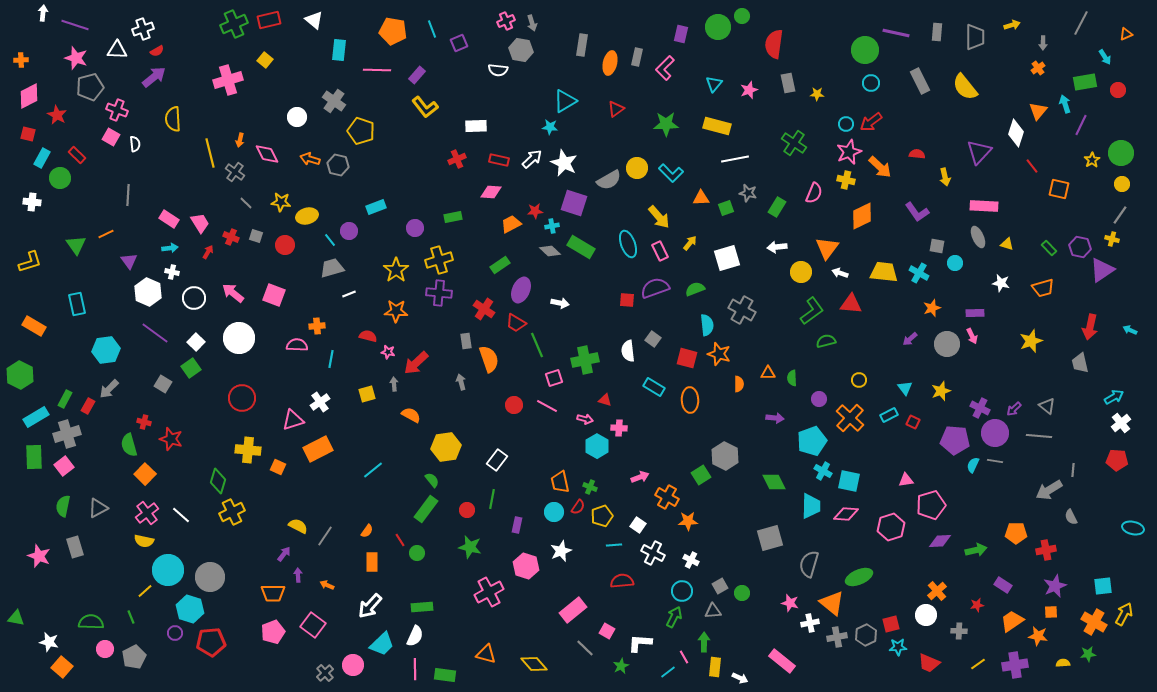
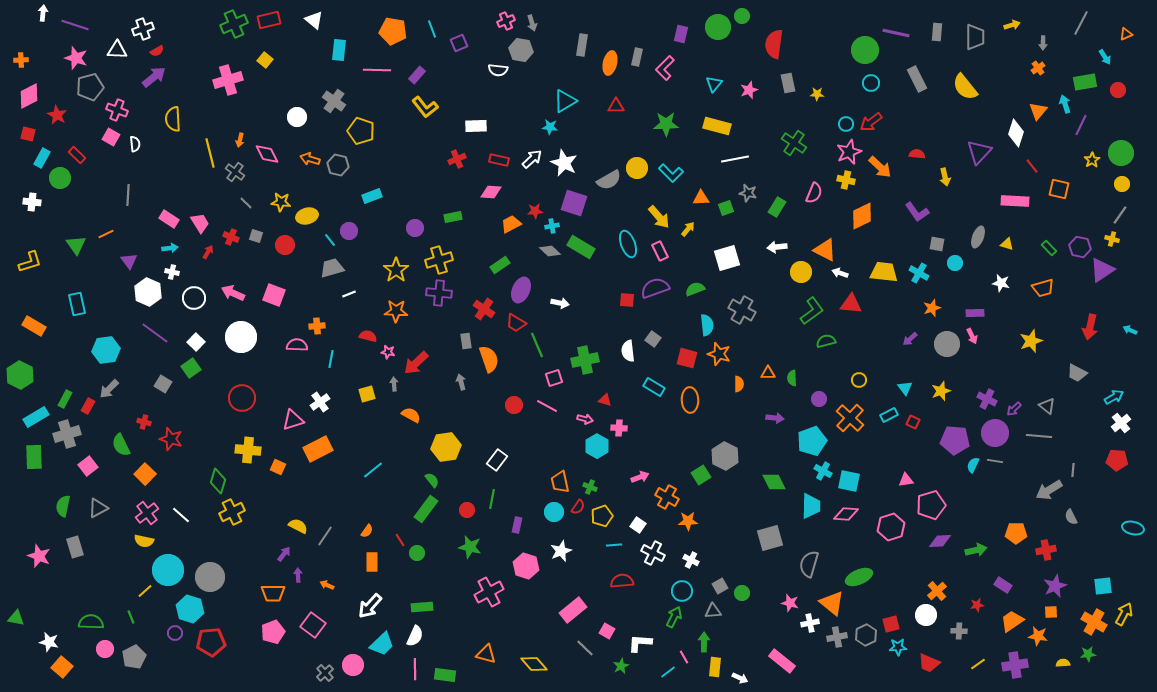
gray rectangle at (920, 81): moved 3 px left, 2 px up
red triangle at (616, 109): moved 3 px up; rotated 36 degrees clockwise
pink rectangle at (984, 206): moved 31 px right, 5 px up
cyan rectangle at (376, 207): moved 4 px left, 11 px up
gray ellipse at (978, 237): rotated 45 degrees clockwise
yellow arrow at (690, 243): moved 2 px left, 14 px up
gray square at (937, 246): moved 2 px up
orange triangle at (827, 248): moved 2 px left, 2 px down; rotated 40 degrees counterclockwise
pink arrow at (233, 293): rotated 15 degrees counterclockwise
white circle at (239, 338): moved 2 px right, 1 px up
gray trapezoid at (1080, 363): moved 3 px left, 10 px down; rotated 50 degrees counterclockwise
purple cross at (980, 408): moved 7 px right, 9 px up
green semicircle at (129, 445): moved 8 px left; rotated 10 degrees counterclockwise
pink square at (64, 466): moved 24 px right
